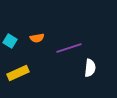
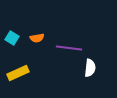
cyan square: moved 2 px right, 3 px up
purple line: rotated 25 degrees clockwise
